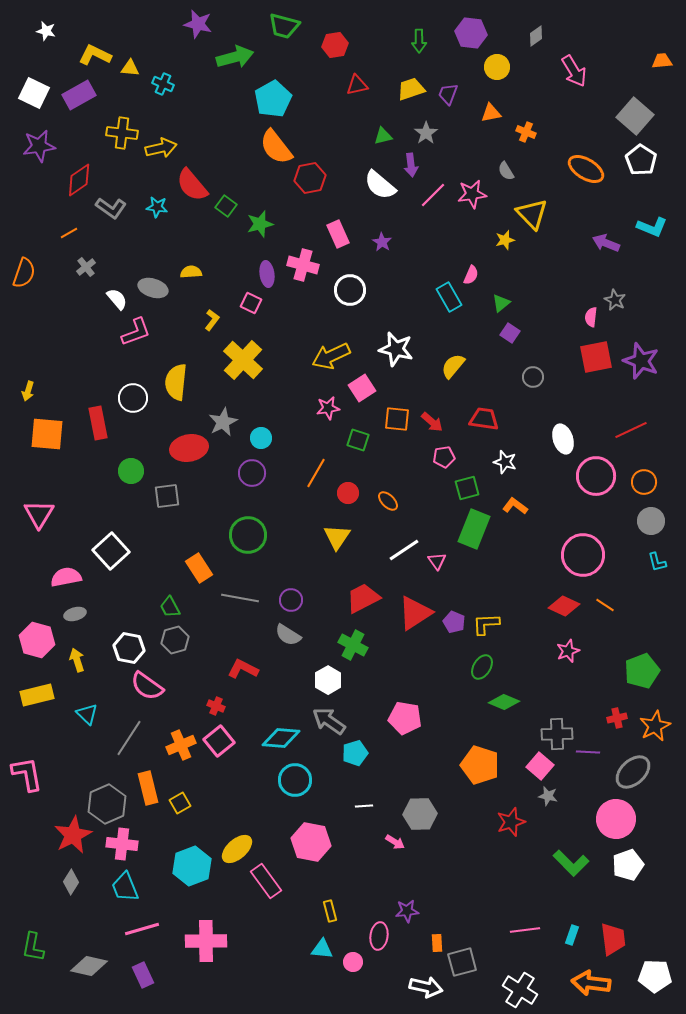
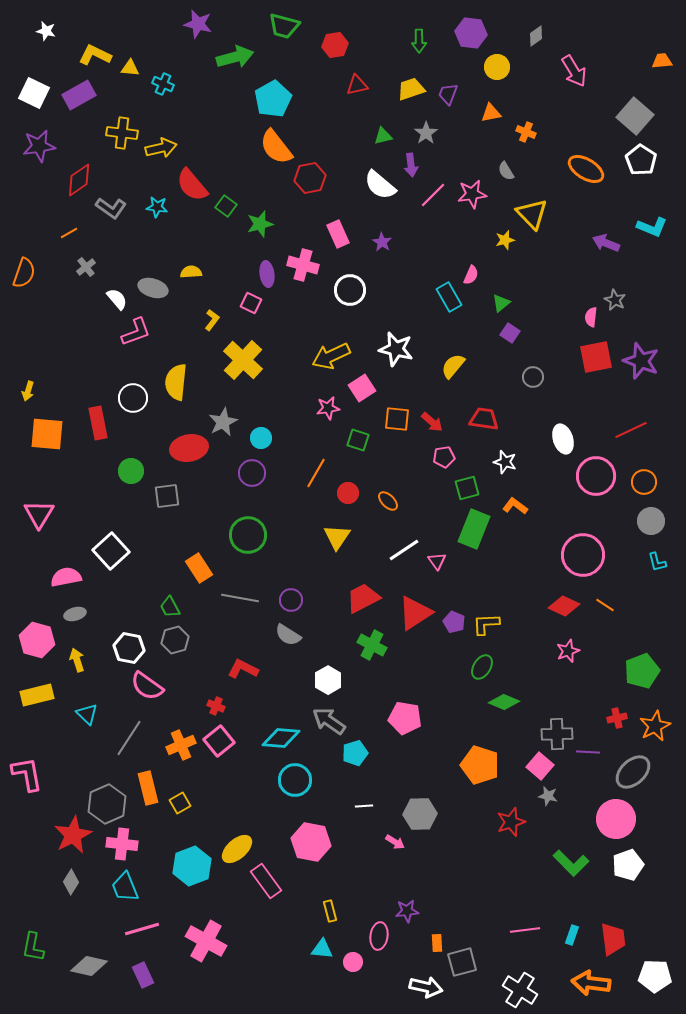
green cross at (353, 645): moved 19 px right
pink cross at (206, 941): rotated 30 degrees clockwise
